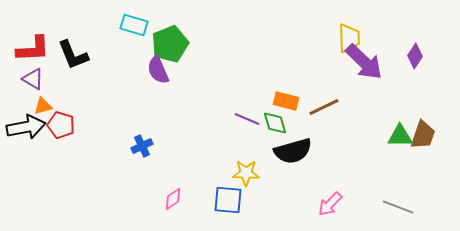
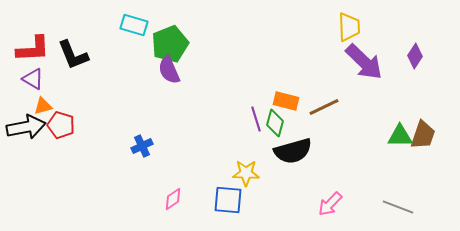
yellow trapezoid: moved 11 px up
purple semicircle: moved 11 px right
purple line: moved 9 px right; rotated 50 degrees clockwise
green diamond: rotated 32 degrees clockwise
